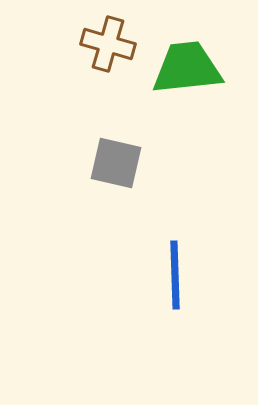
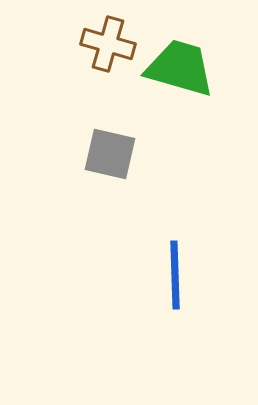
green trapezoid: moved 7 px left; rotated 22 degrees clockwise
gray square: moved 6 px left, 9 px up
